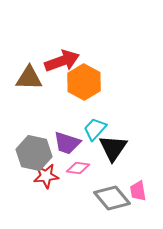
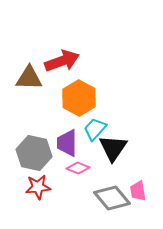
orange hexagon: moved 5 px left, 16 px down
purple trapezoid: rotated 72 degrees clockwise
pink diamond: rotated 15 degrees clockwise
red star: moved 8 px left, 11 px down
